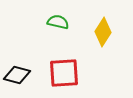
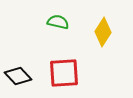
black diamond: moved 1 px right, 1 px down; rotated 32 degrees clockwise
